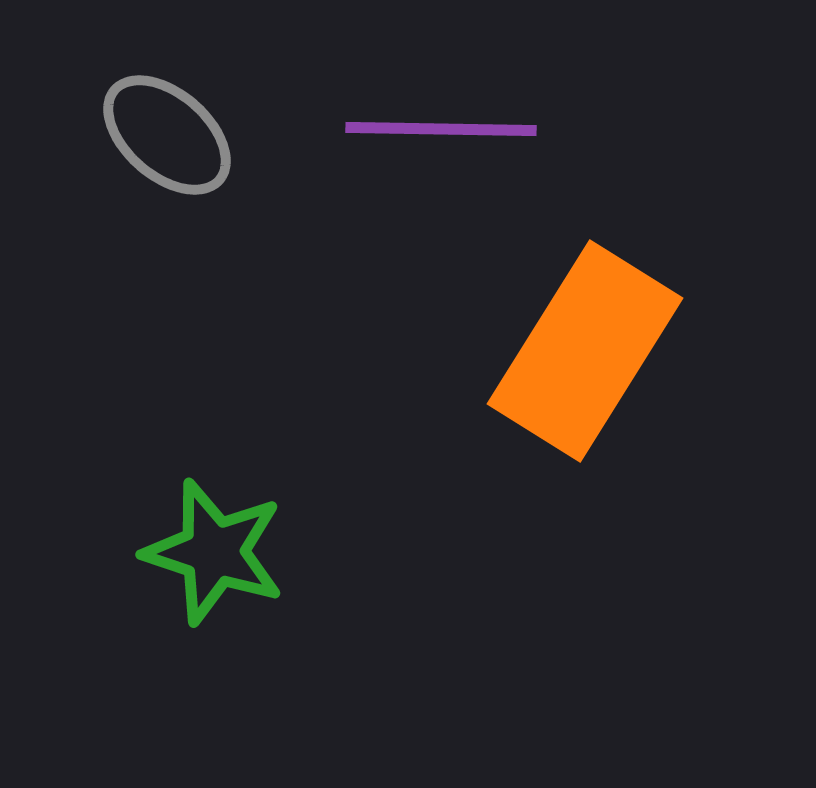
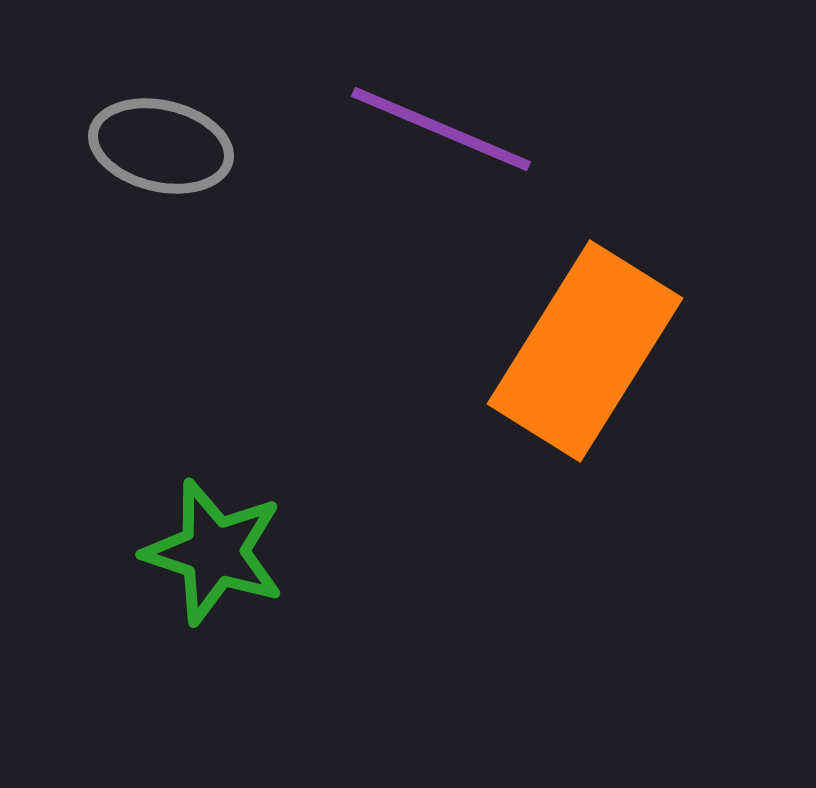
purple line: rotated 22 degrees clockwise
gray ellipse: moved 6 px left, 11 px down; rotated 28 degrees counterclockwise
